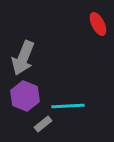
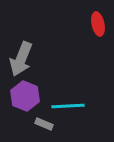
red ellipse: rotated 15 degrees clockwise
gray arrow: moved 2 px left, 1 px down
gray rectangle: moved 1 px right; rotated 60 degrees clockwise
